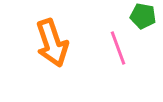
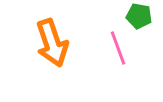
green pentagon: moved 4 px left
